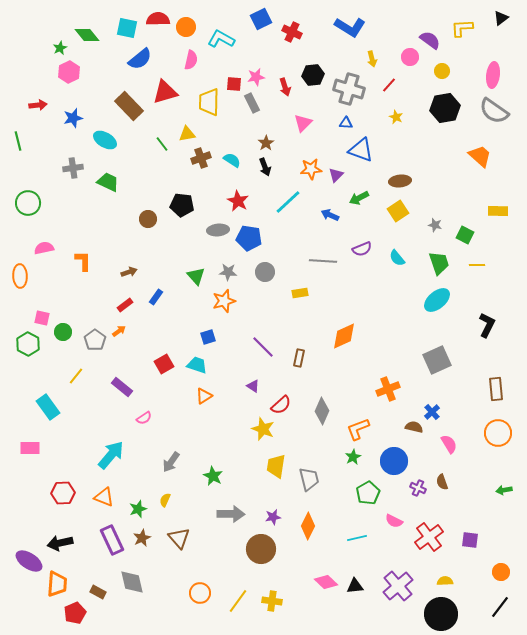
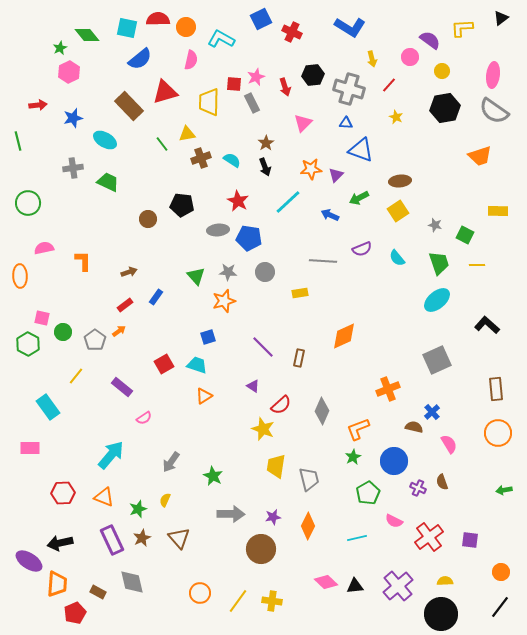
pink star at (256, 77): rotated 12 degrees counterclockwise
orange trapezoid at (480, 156): rotated 120 degrees clockwise
black L-shape at (487, 325): rotated 75 degrees counterclockwise
